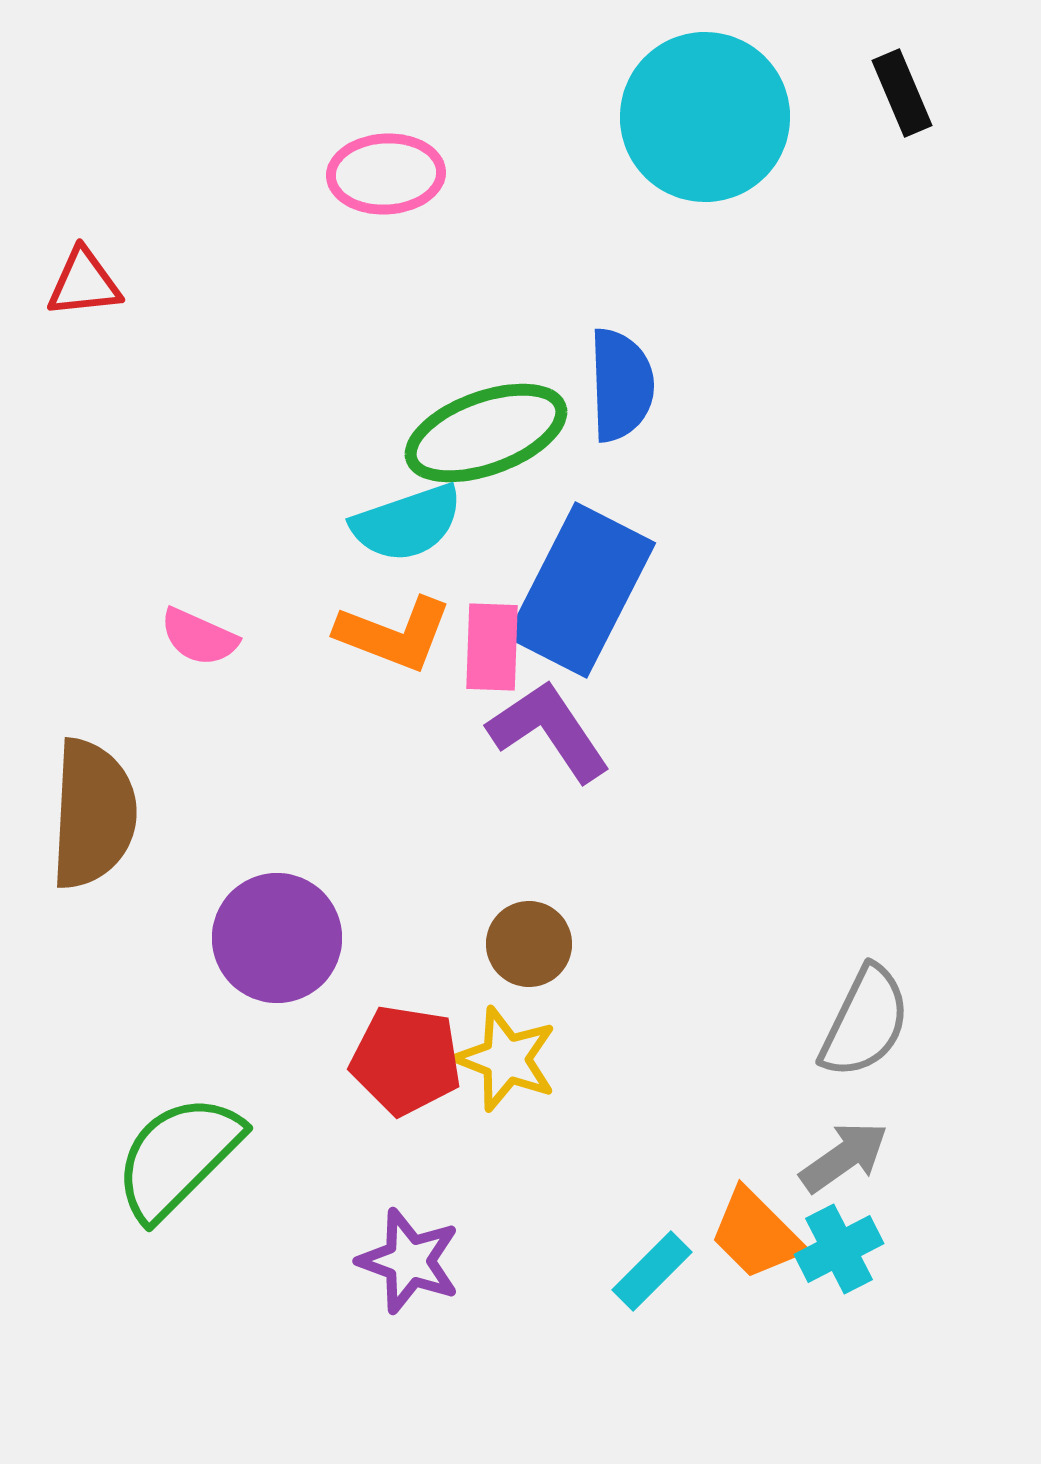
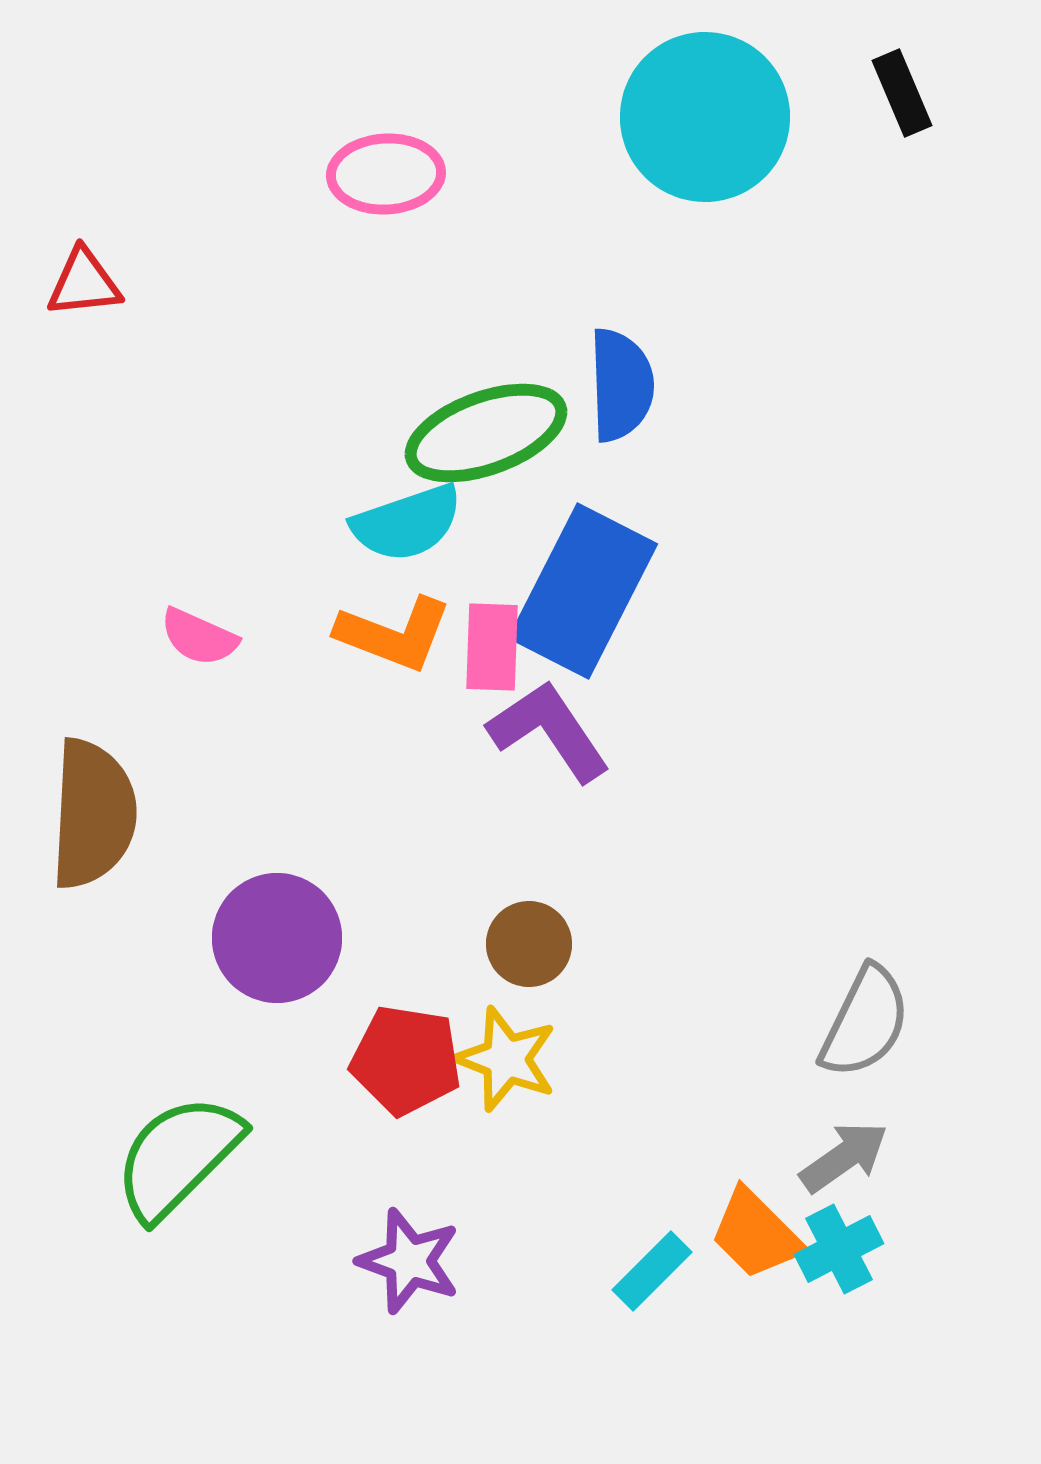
blue rectangle: moved 2 px right, 1 px down
